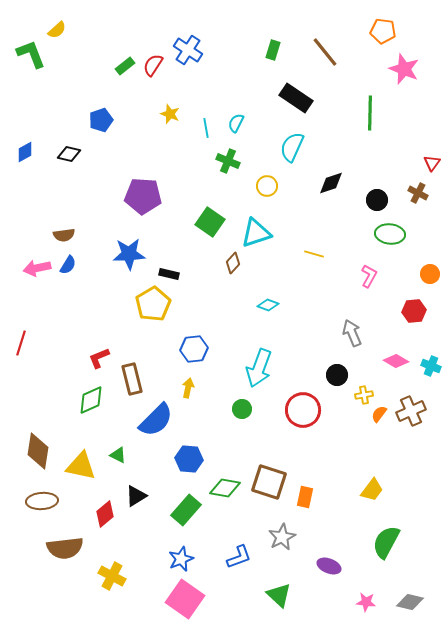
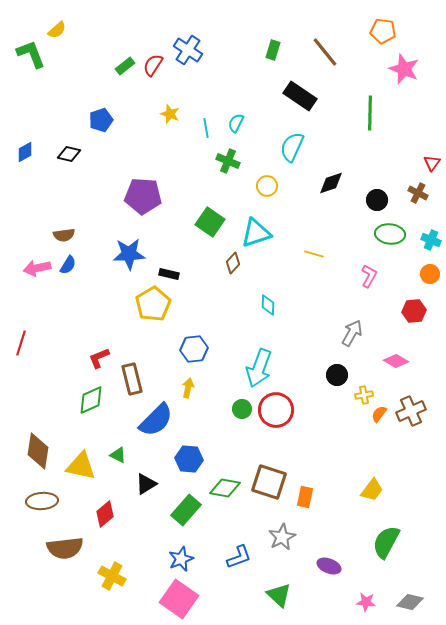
black rectangle at (296, 98): moved 4 px right, 2 px up
cyan diamond at (268, 305): rotated 70 degrees clockwise
gray arrow at (352, 333): rotated 52 degrees clockwise
cyan cross at (431, 366): moved 126 px up
red circle at (303, 410): moved 27 px left
black triangle at (136, 496): moved 10 px right, 12 px up
pink square at (185, 599): moved 6 px left
